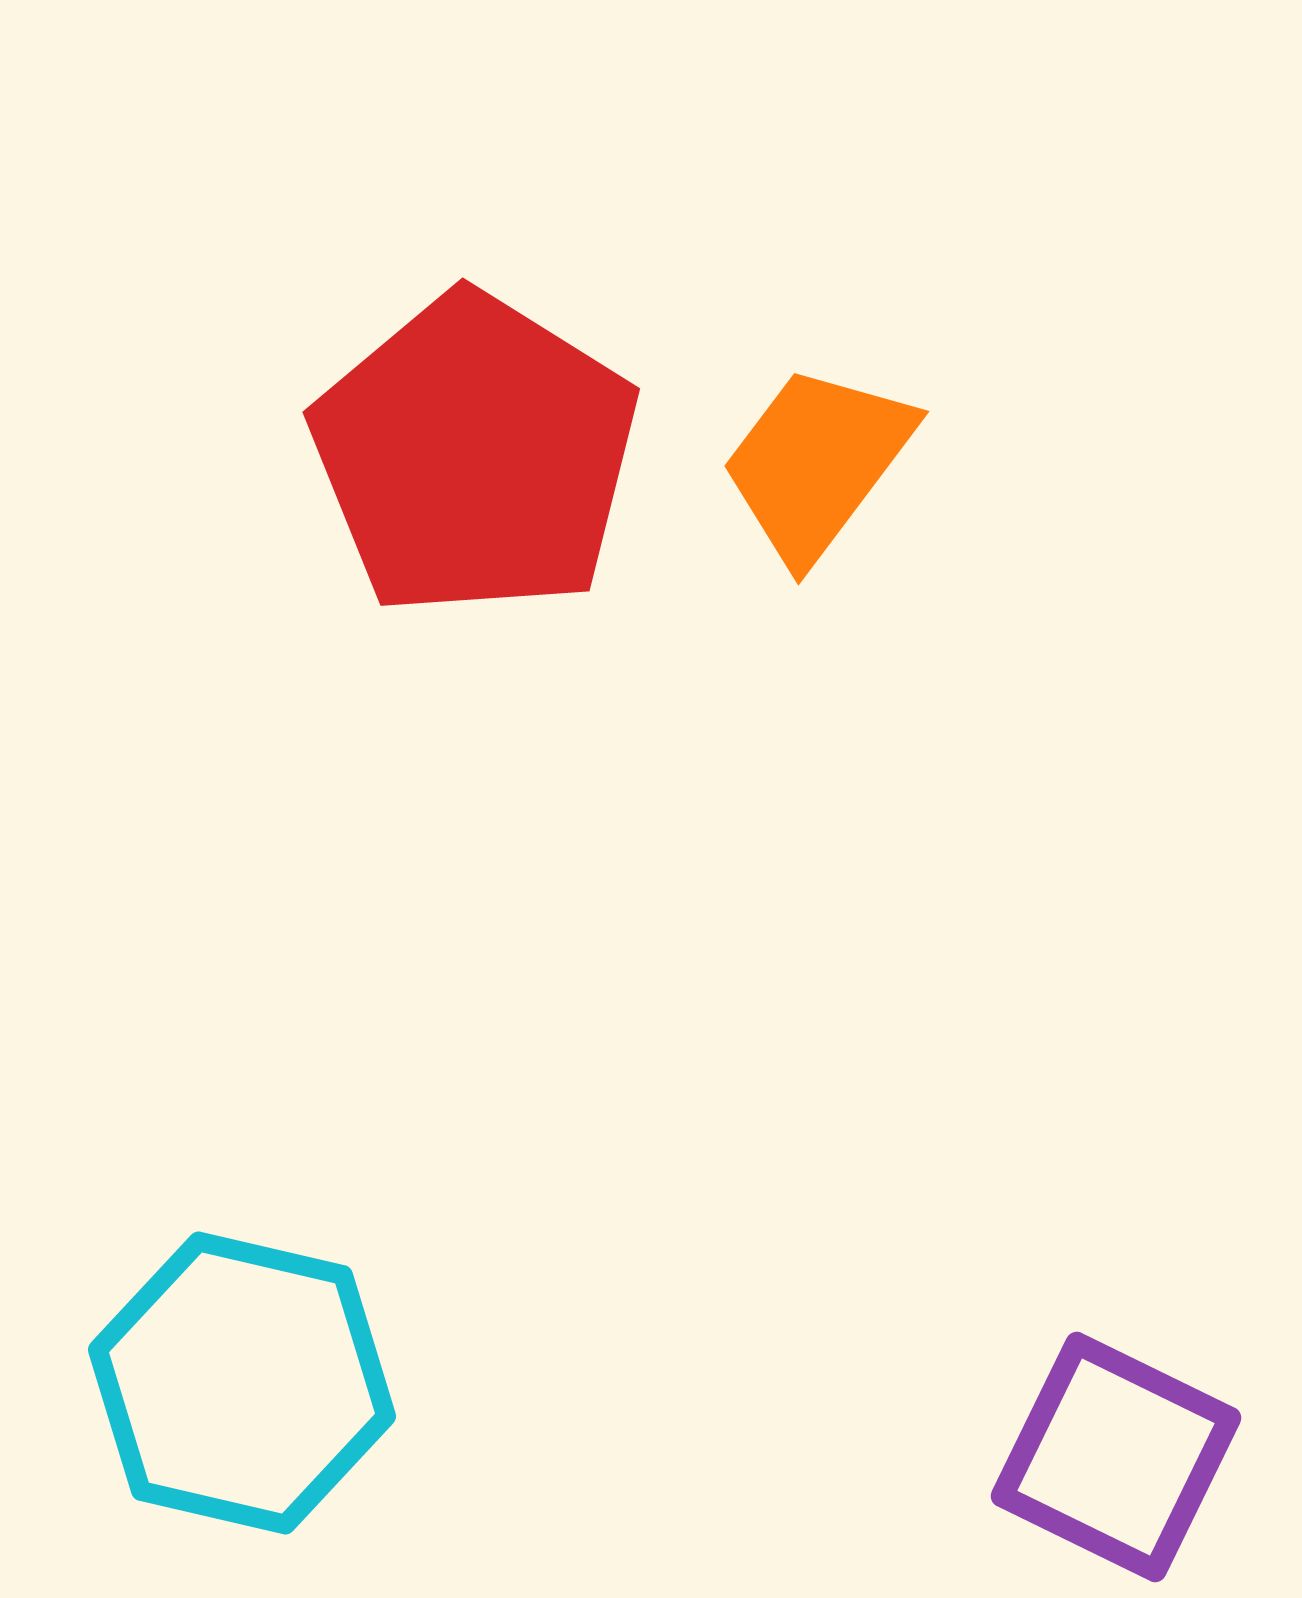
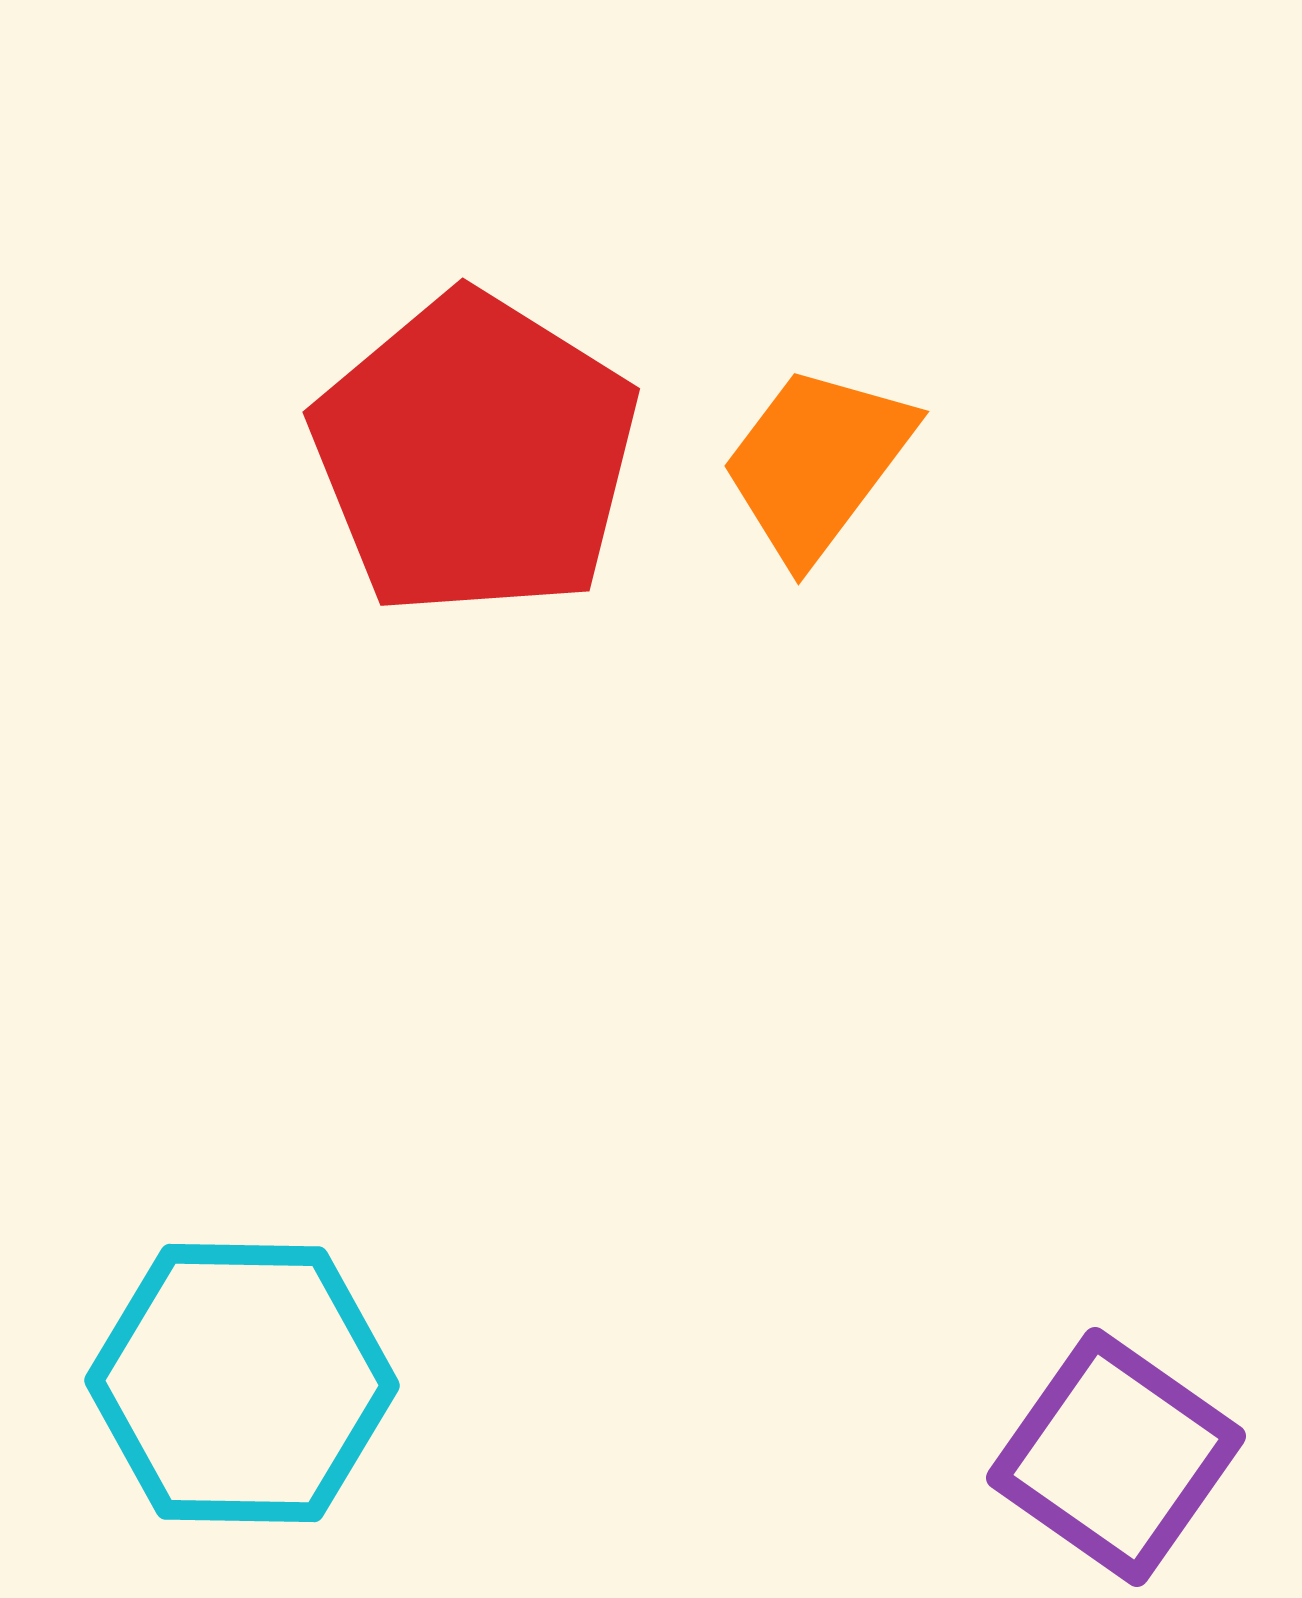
cyan hexagon: rotated 12 degrees counterclockwise
purple square: rotated 9 degrees clockwise
